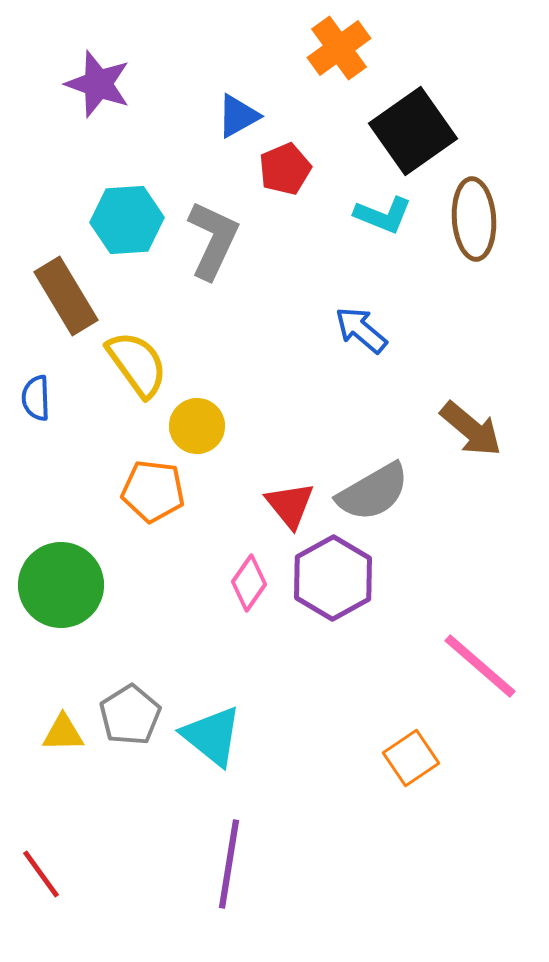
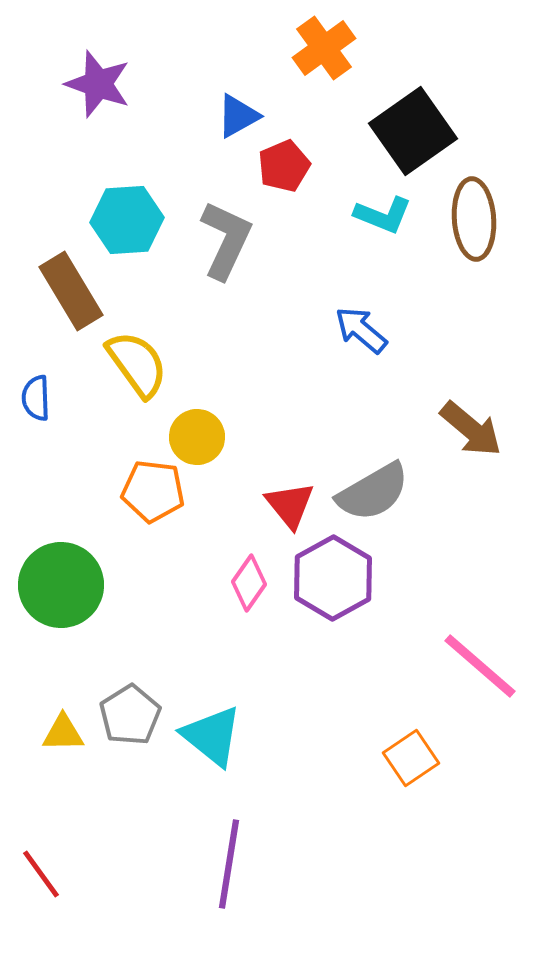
orange cross: moved 15 px left
red pentagon: moved 1 px left, 3 px up
gray L-shape: moved 13 px right
brown rectangle: moved 5 px right, 5 px up
yellow circle: moved 11 px down
